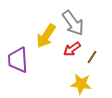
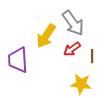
brown line: moved 1 px up; rotated 32 degrees counterclockwise
